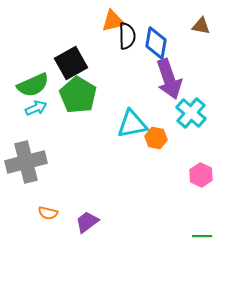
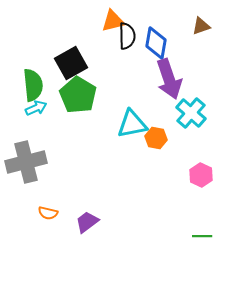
brown triangle: rotated 30 degrees counterclockwise
green semicircle: rotated 72 degrees counterclockwise
